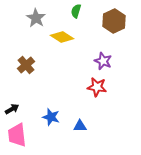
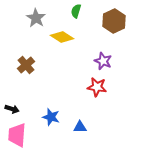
black arrow: rotated 48 degrees clockwise
blue triangle: moved 1 px down
pink trapezoid: rotated 10 degrees clockwise
